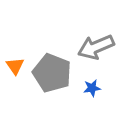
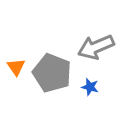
orange triangle: moved 1 px right, 1 px down
blue star: moved 2 px left, 1 px up; rotated 24 degrees clockwise
